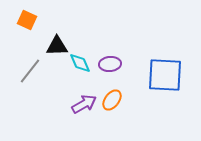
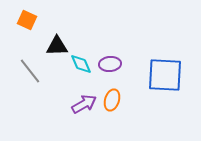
cyan diamond: moved 1 px right, 1 px down
gray line: rotated 76 degrees counterclockwise
orange ellipse: rotated 20 degrees counterclockwise
